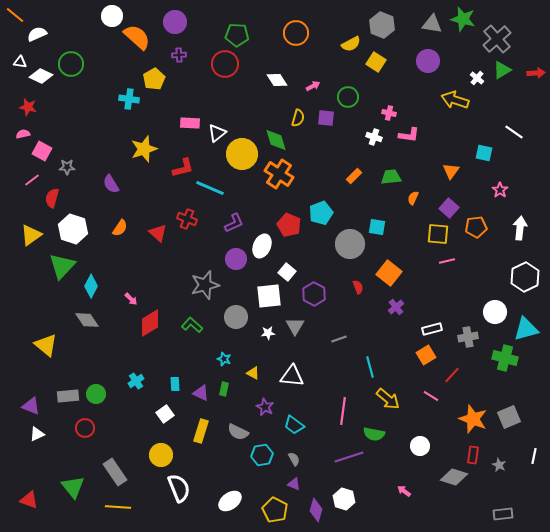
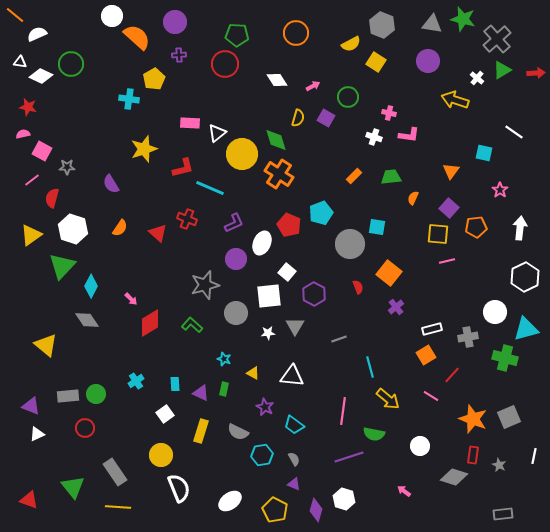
purple square at (326, 118): rotated 24 degrees clockwise
white ellipse at (262, 246): moved 3 px up
gray circle at (236, 317): moved 4 px up
